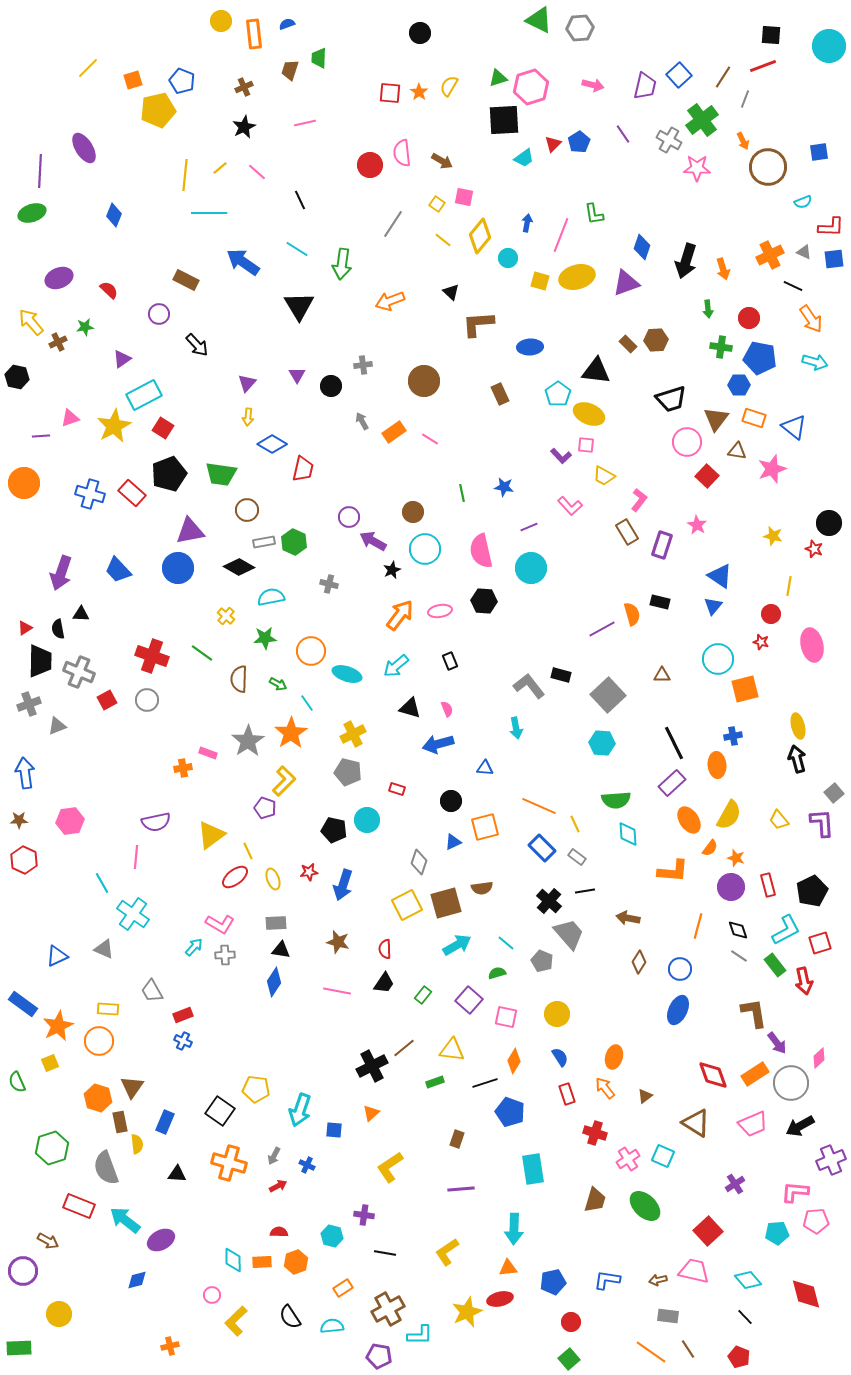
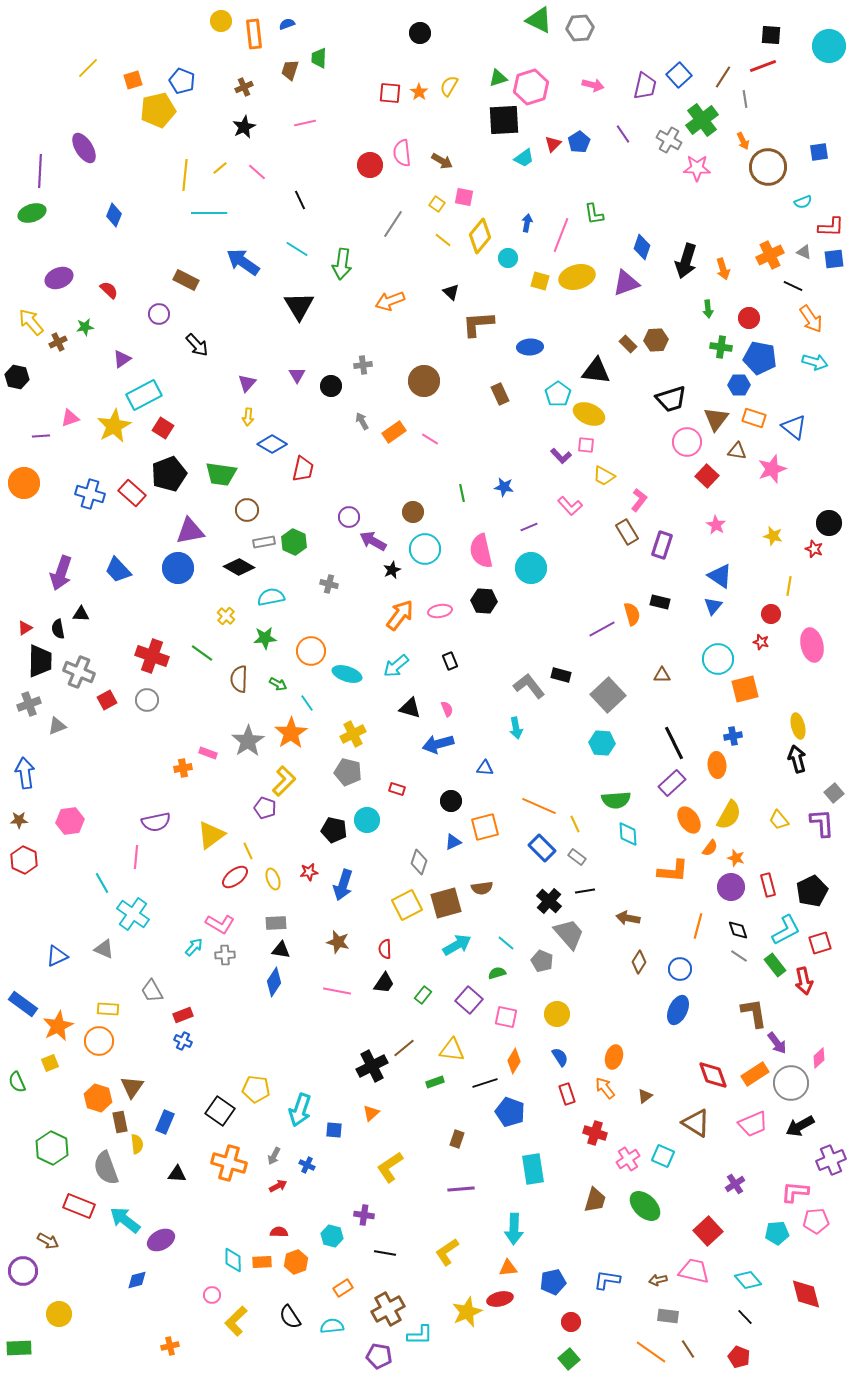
gray line at (745, 99): rotated 30 degrees counterclockwise
pink star at (697, 525): moved 19 px right
green hexagon at (52, 1148): rotated 16 degrees counterclockwise
